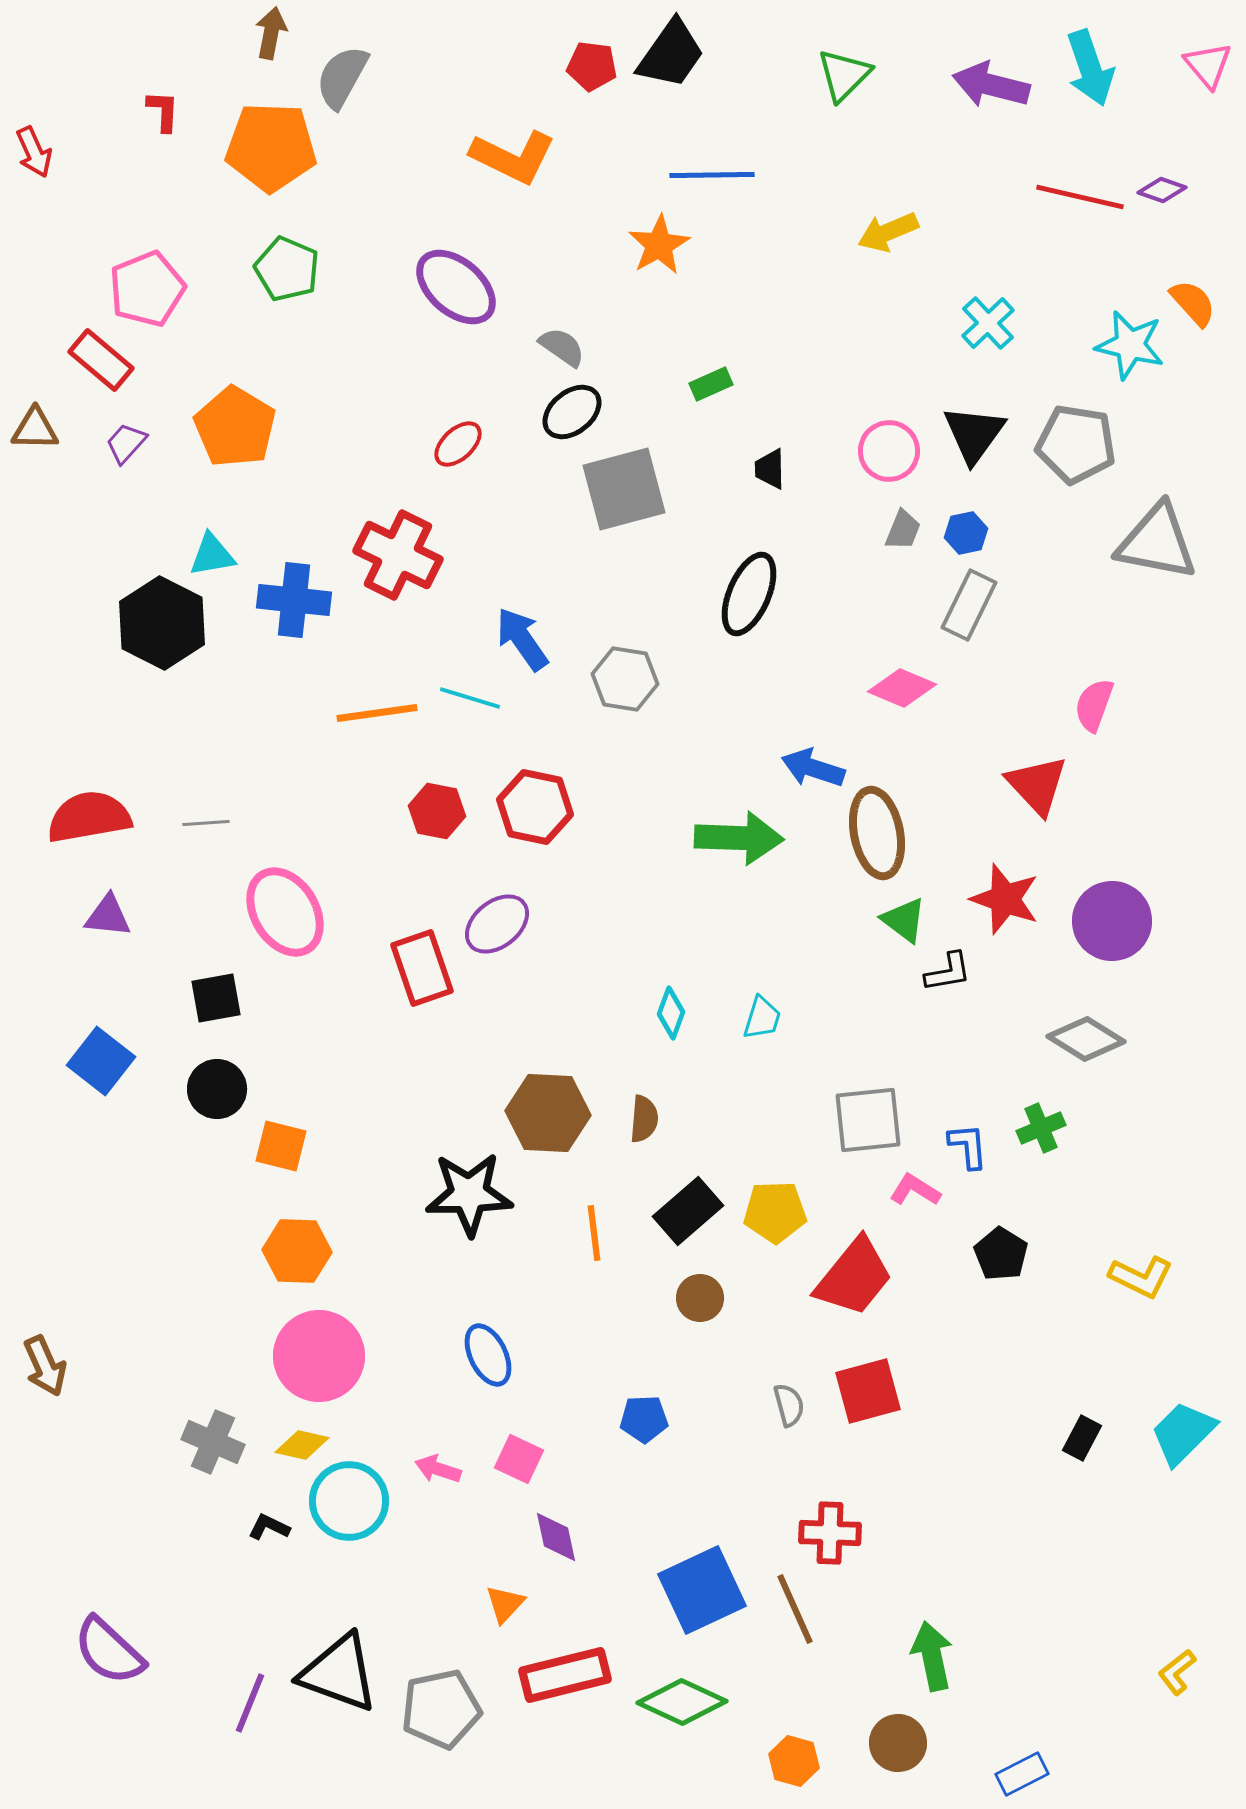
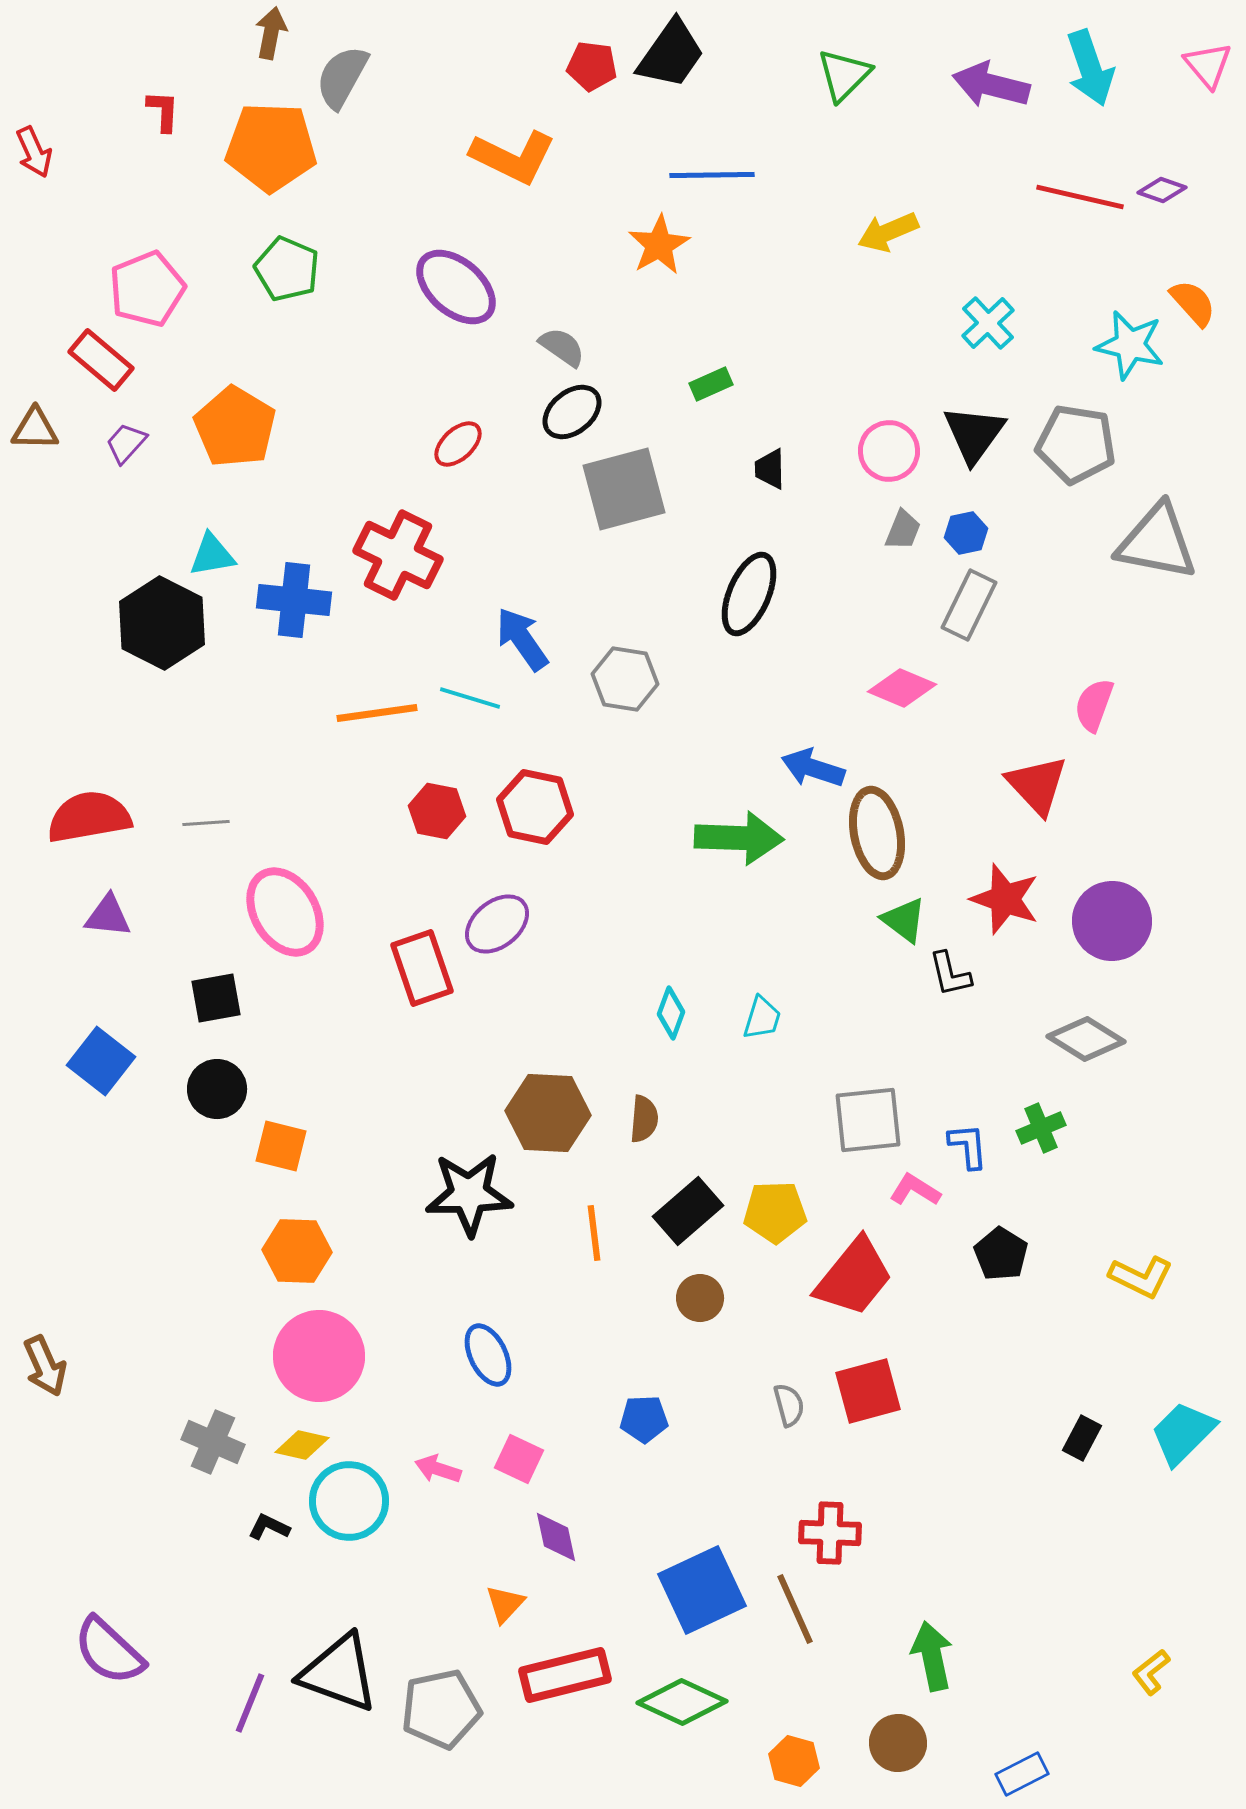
black L-shape at (948, 972): moved 2 px right, 2 px down; rotated 87 degrees clockwise
yellow L-shape at (1177, 1672): moved 26 px left
